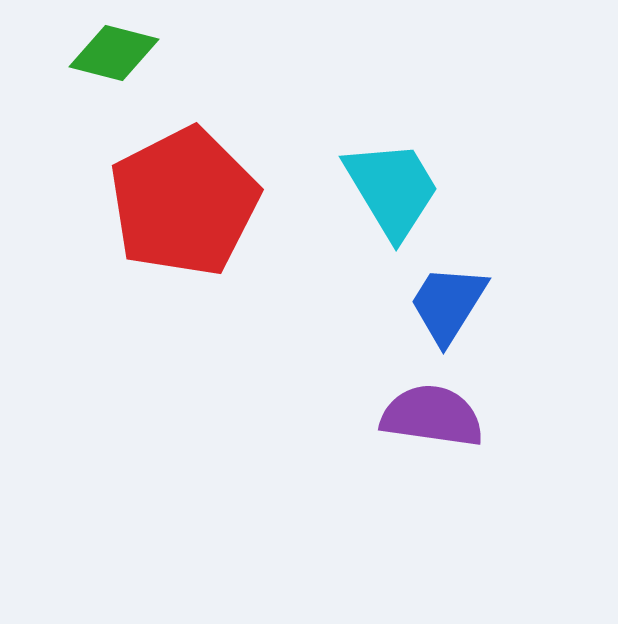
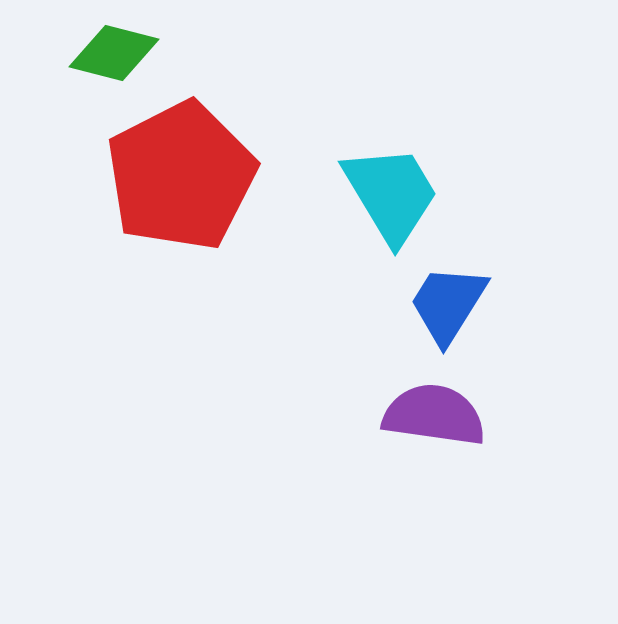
cyan trapezoid: moved 1 px left, 5 px down
red pentagon: moved 3 px left, 26 px up
purple semicircle: moved 2 px right, 1 px up
